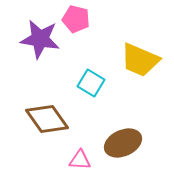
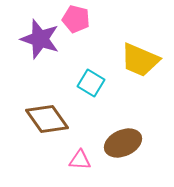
purple star: rotated 9 degrees clockwise
